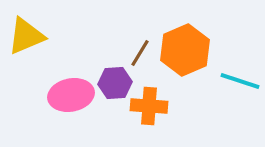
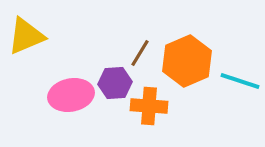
orange hexagon: moved 2 px right, 11 px down
